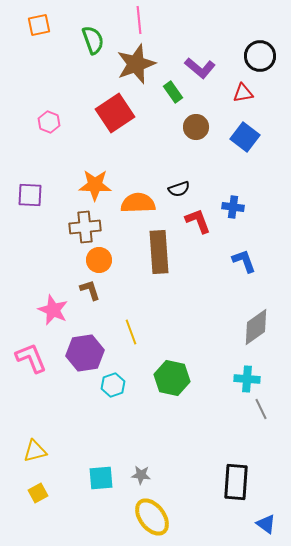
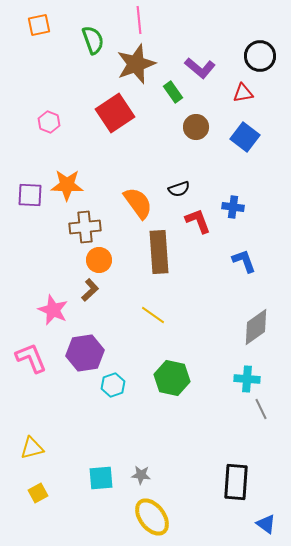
orange star: moved 28 px left
orange semicircle: rotated 56 degrees clockwise
brown L-shape: rotated 65 degrees clockwise
yellow line: moved 22 px right, 17 px up; rotated 35 degrees counterclockwise
yellow triangle: moved 3 px left, 3 px up
